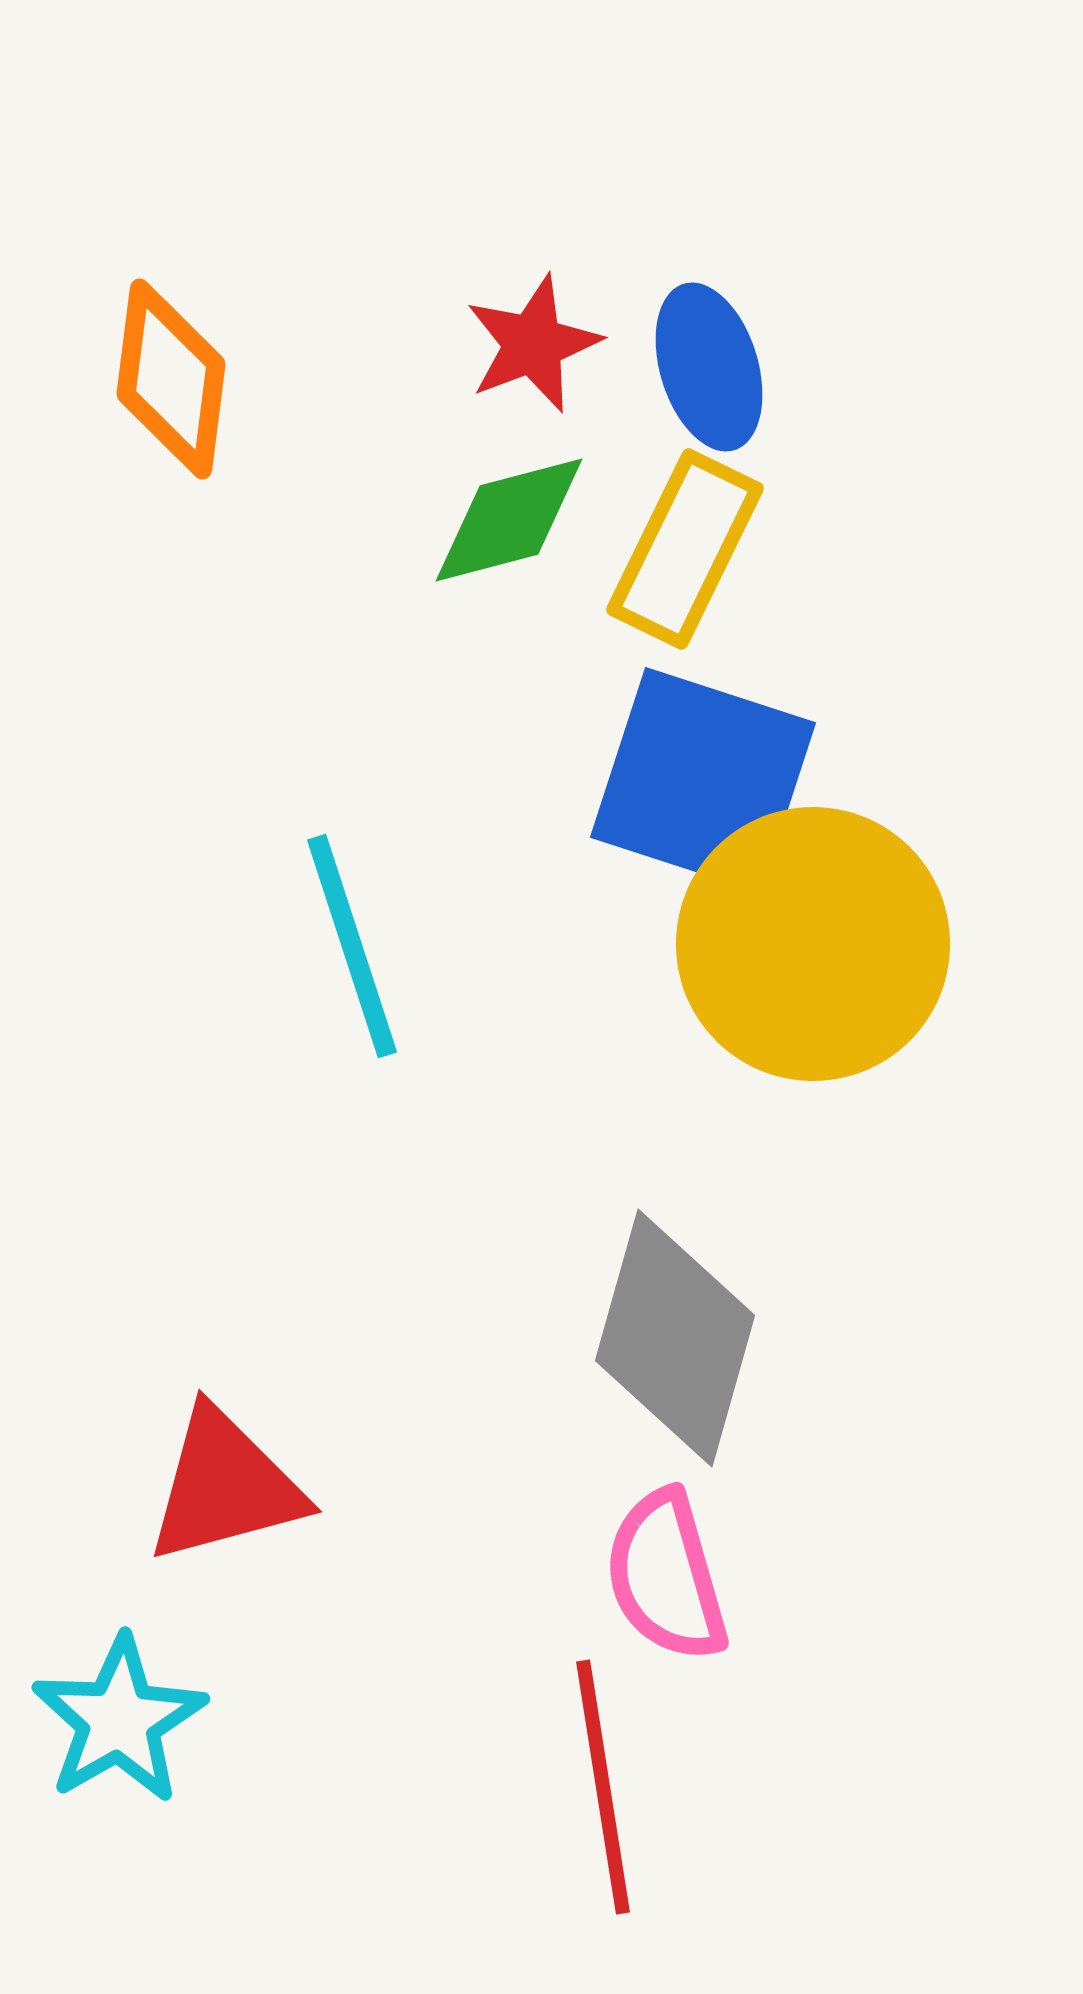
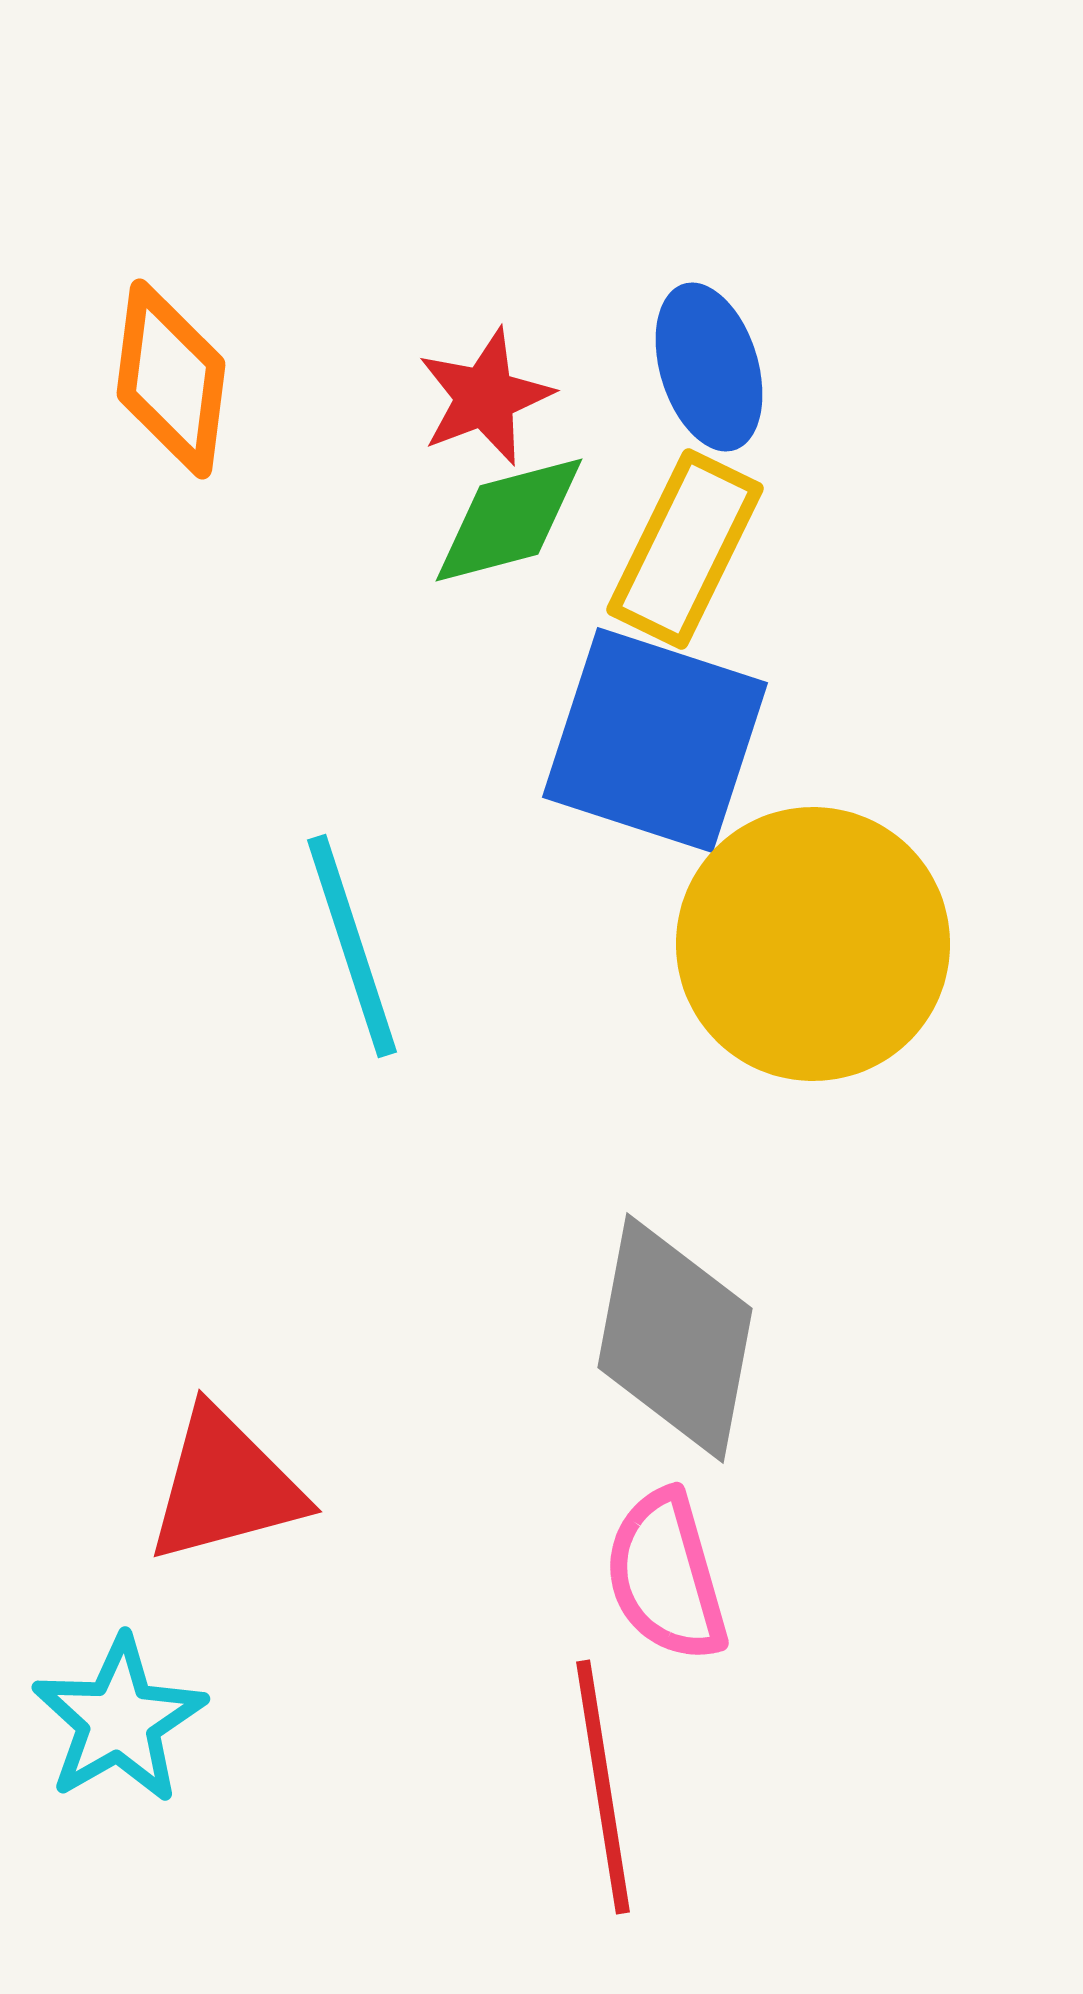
red star: moved 48 px left, 53 px down
blue square: moved 48 px left, 40 px up
gray diamond: rotated 5 degrees counterclockwise
